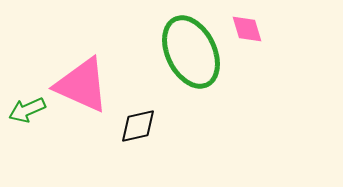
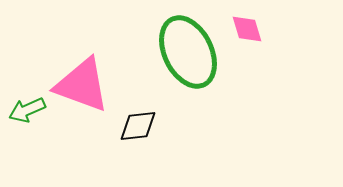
green ellipse: moved 3 px left
pink triangle: rotated 4 degrees counterclockwise
black diamond: rotated 6 degrees clockwise
